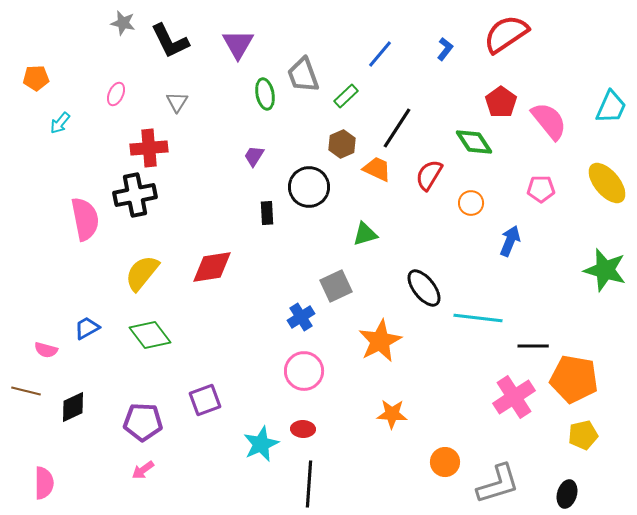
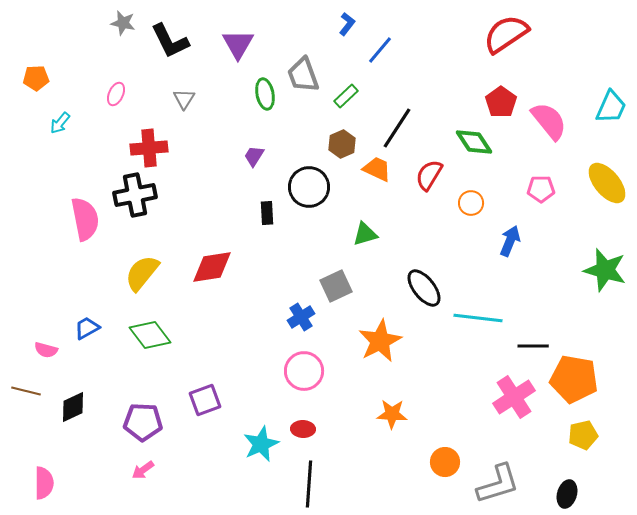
blue L-shape at (445, 49): moved 98 px left, 25 px up
blue line at (380, 54): moved 4 px up
gray triangle at (177, 102): moved 7 px right, 3 px up
